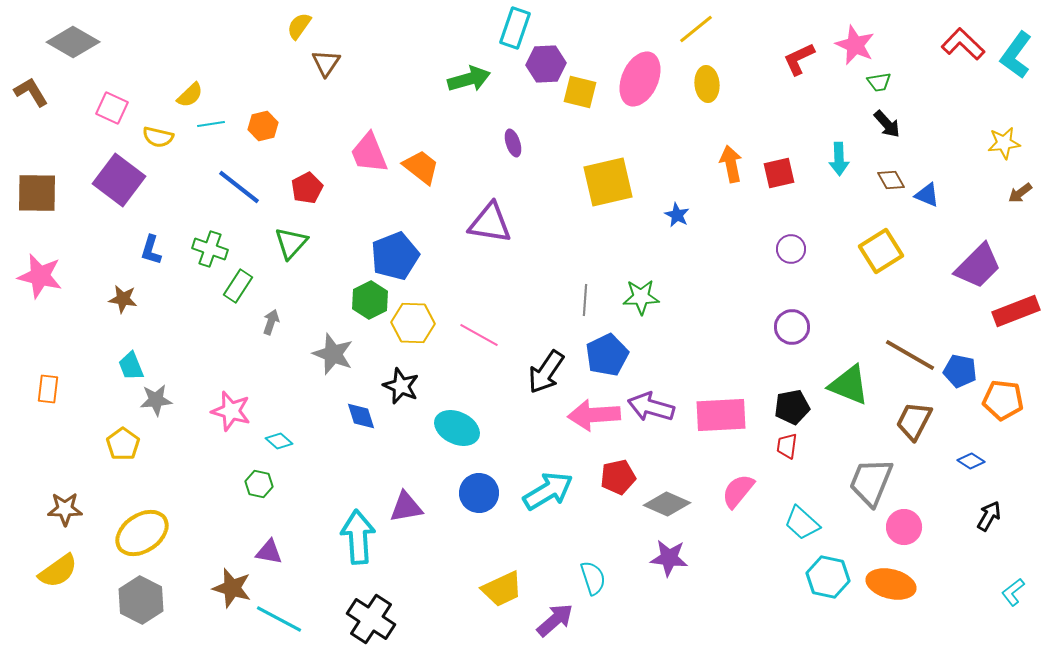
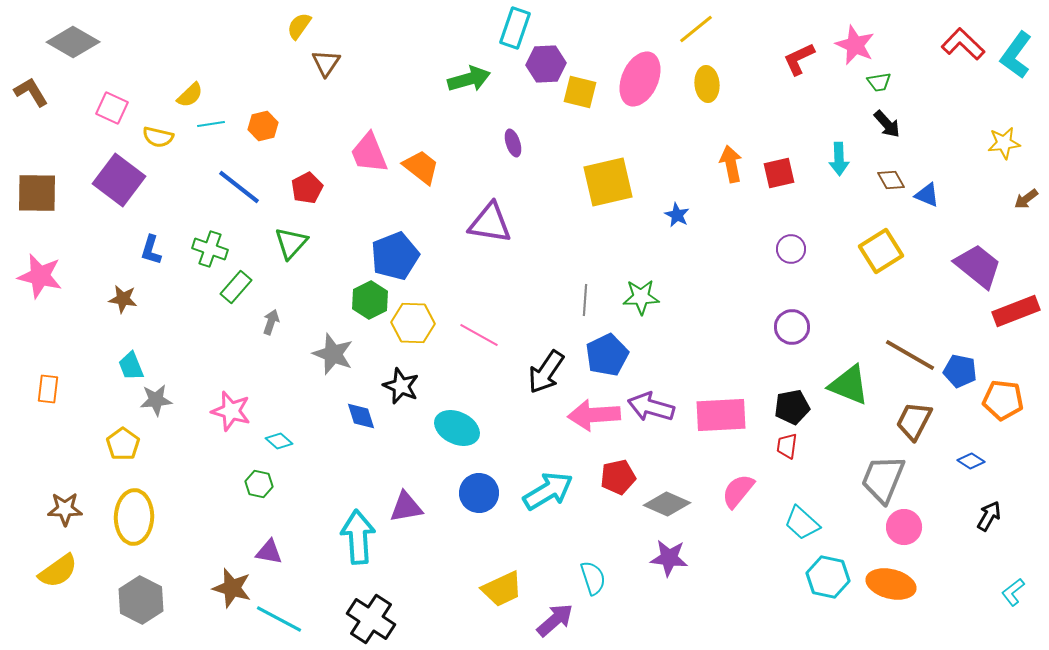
brown arrow at (1020, 193): moved 6 px right, 6 px down
purple trapezoid at (978, 266): rotated 96 degrees counterclockwise
green rectangle at (238, 286): moved 2 px left, 1 px down; rotated 8 degrees clockwise
gray trapezoid at (871, 482): moved 12 px right, 3 px up
yellow ellipse at (142, 533): moved 8 px left, 16 px up; rotated 54 degrees counterclockwise
